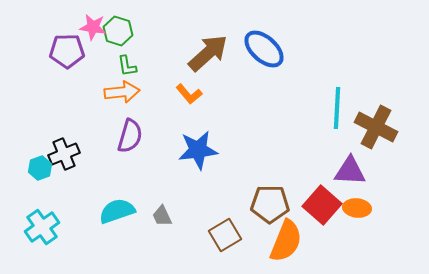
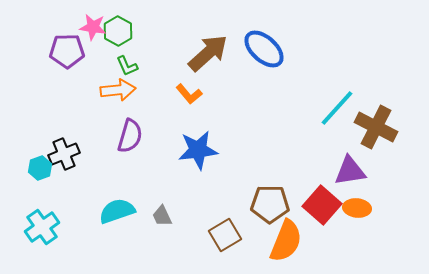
green hexagon: rotated 12 degrees clockwise
green L-shape: rotated 15 degrees counterclockwise
orange arrow: moved 4 px left, 2 px up
cyan line: rotated 39 degrees clockwise
purple triangle: rotated 12 degrees counterclockwise
